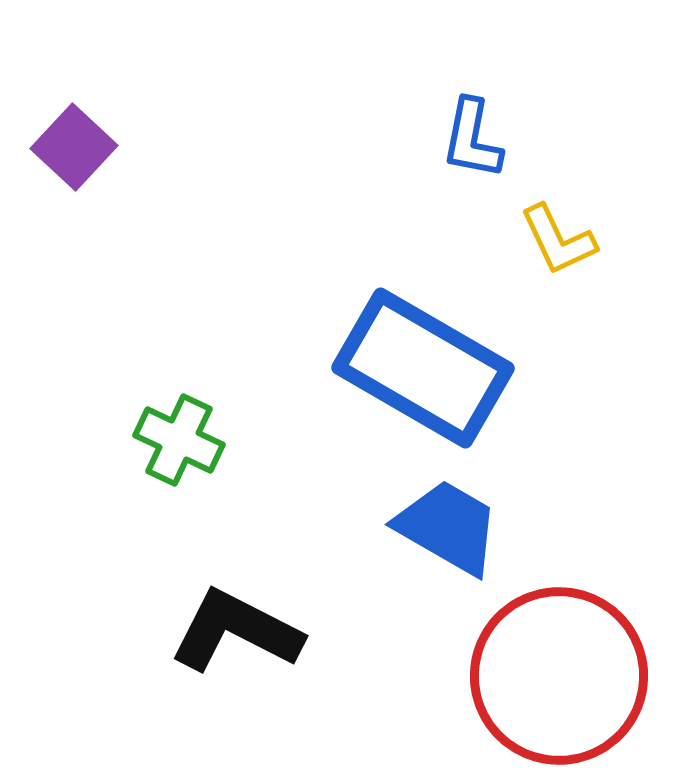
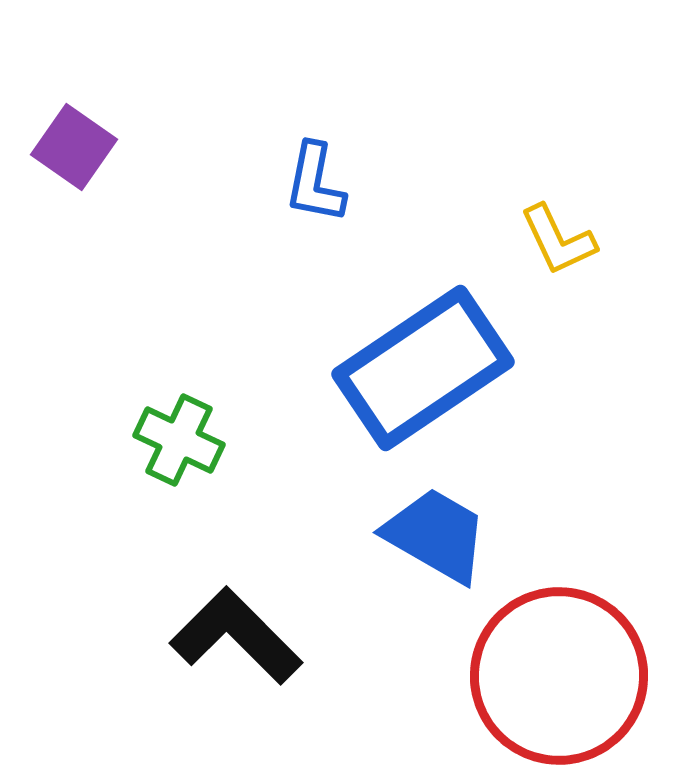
blue L-shape: moved 157 px left, 44 px down
purple square: rotated 8 degrees counterclockwise
blue rectangle: rotated 64 degrees counterclockwise
blue trapezoid: moved 12 px left, 8 px down
black L-shape: moved 5 px down; rotated 18 degrees clockwise
